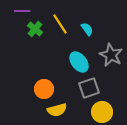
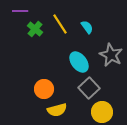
purple line: moved 2 px left
cyan semicircle: moved 2 px up
gray square: rotated 25 degrees counterclockwise
